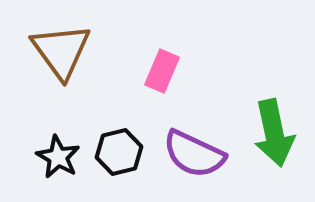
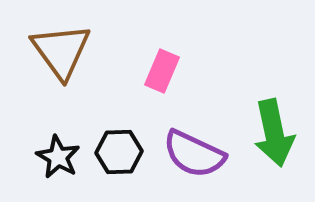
black hexagon: rotated 12 degrees clockwise
